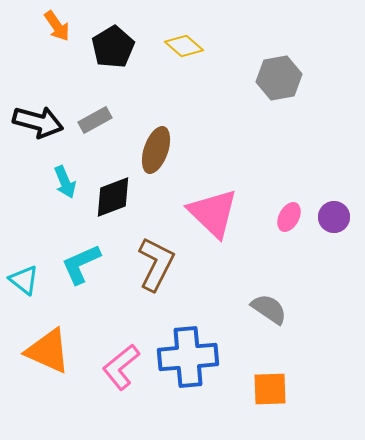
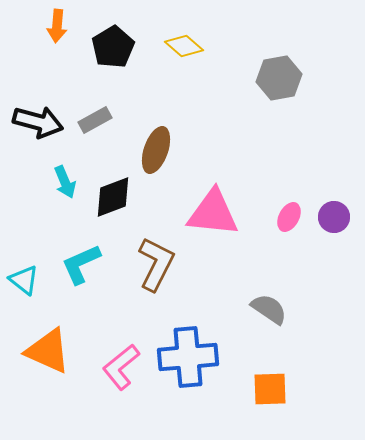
orange arrow: rotated 40 degrees clockwise
pink triangle: rotated 38 degrees counterclockwise
